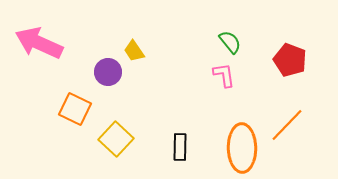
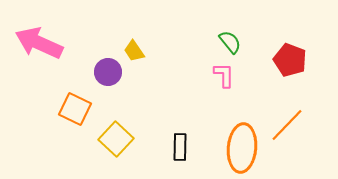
pink L-shape: rotated 8 degrees clockwise
orange ellipse: rotated 6 degrees clockwise
